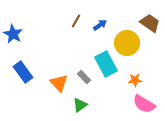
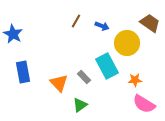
blue arrow: moved 2 px right, 1 px down; rotated 56 degrees clockwise
cyan rectangle: moved 1 px right, 2 px down
blue rectangle: rotated 25 degrees clockwise
